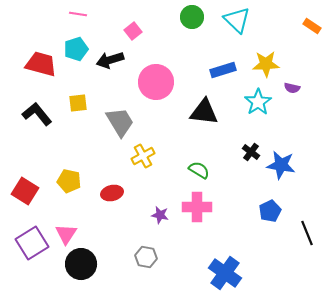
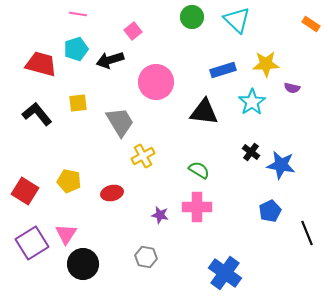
orange rectangle: moved 1 px left, 2 px up
cyan star: moved 6 px left
black circle: moved 2 px right
